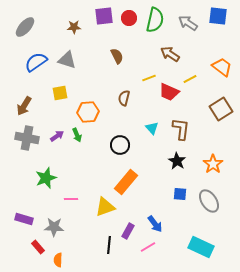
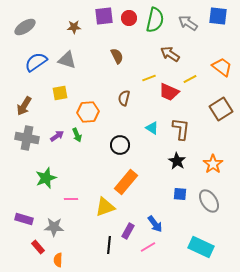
gray ellipse at (25, 27): rotated 15 degrees clockwise
cyan triangle at (152, 128): rotated 16 degrees counterclockwise
